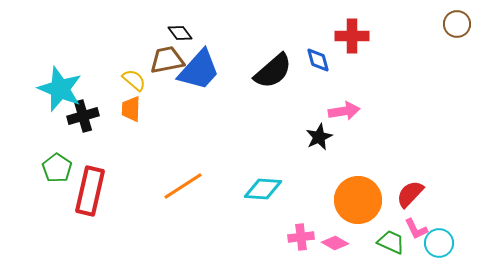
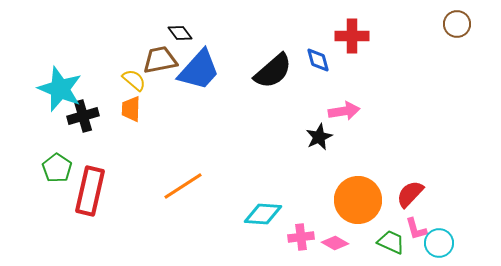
brown trapezoid: moved 7 px left
cyan diamond: moved 25 px down
pink L-shape: rotated 10 degrees clockwise
